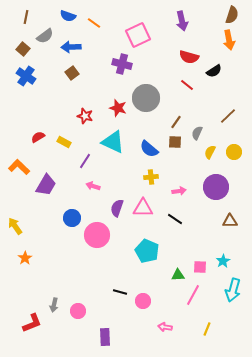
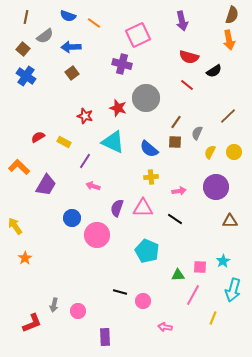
yellow line at (207, 329): moved 6 px right, 11 px up
